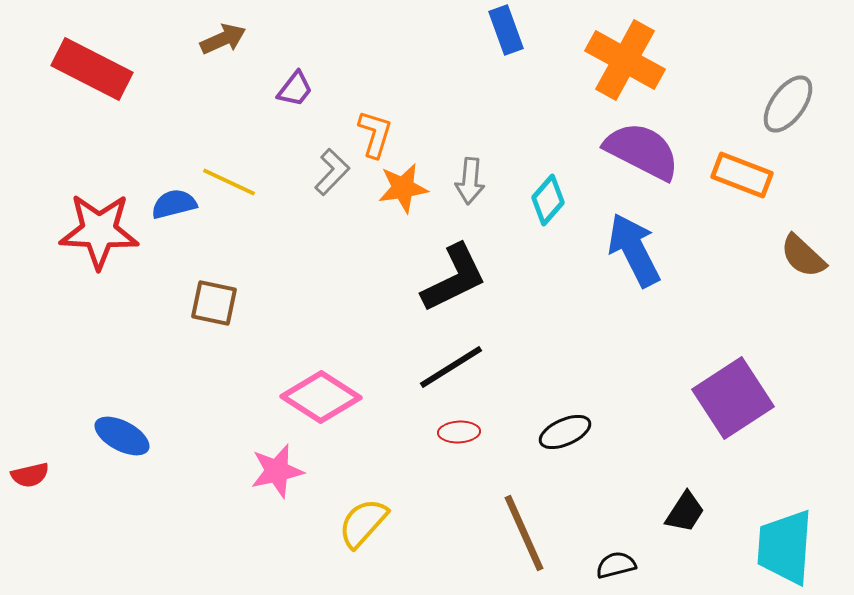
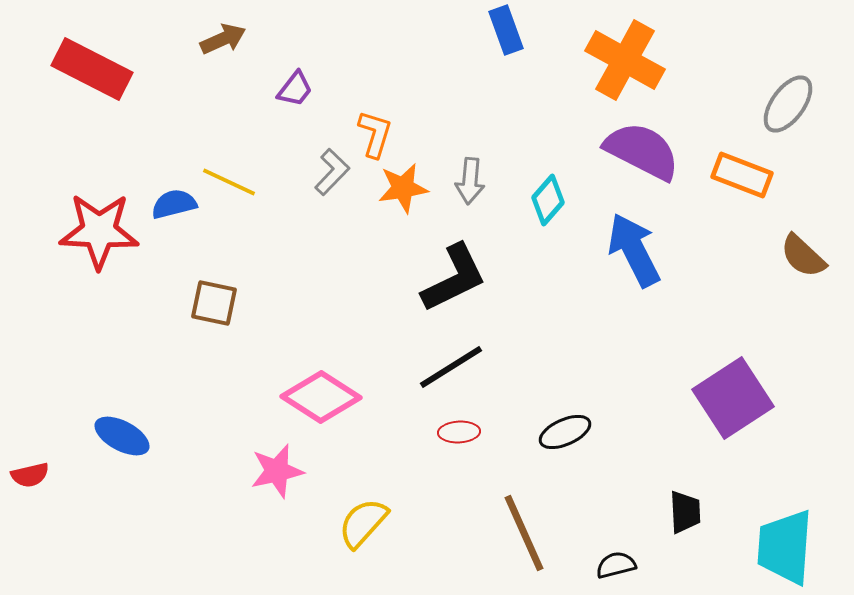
black trapezoid: rotated 36 degrees counterclockwise
